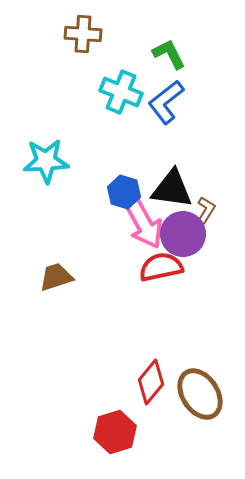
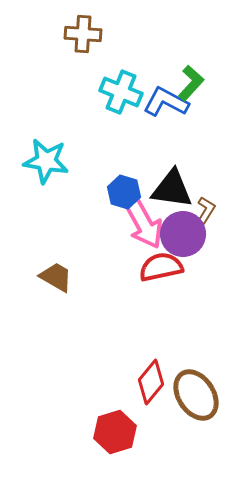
green L-shape: moved 22 px right, 29 px down; rotated 69 degrees clockwise
blue L-shape: rotated 66 degrees clockwise
cyan star: rotated 12 degrees clockwise
brown trapezoid: rotated 48 degrees clockwise
brown ellipse: moved 4 px left, 1 px down
